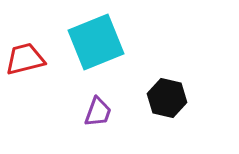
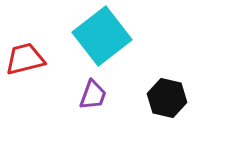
cyan square: moved 6 px right, 6 px up; rotated 16 degrees counterclockwise
purple trapezoid: moved 5 px left, 17 px up
